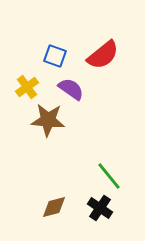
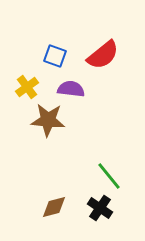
purple semicircle: rotated 28 degrees counterclockwise
